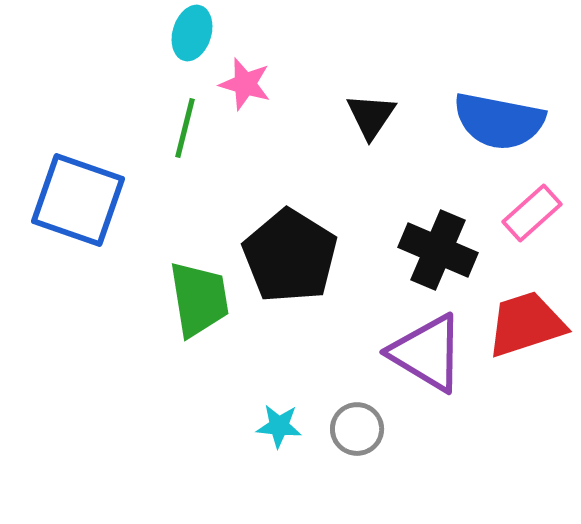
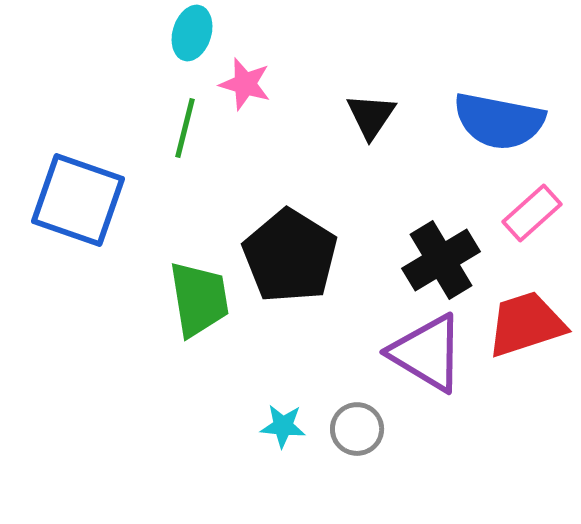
black cross: moved 3 px right, 10 px down; rotated 36 degrees clockwise
cyan star: moved 4 px right
